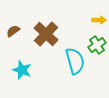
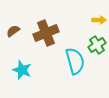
brown cross: moved 1 px up; rotated 25 degrees clockwise
